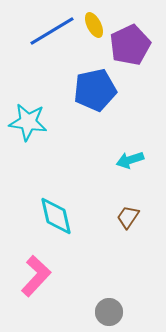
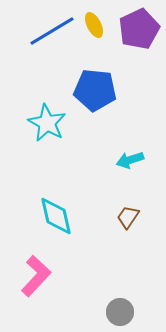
purple pentagon: moved 9 px right, 16 px up
blue pentagon: rotated 18 degrees clockwise
cyan star: moved 19 px right, 1 px down; rotated 21 degrees clockwise
gray circle: moved 11 px right
